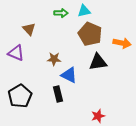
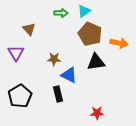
cyan triangle: rotated 24 degrees counterclockwise
orange arrow: moved 3 px left
purple triangle: rotated 36 degrees clockwise
black triangle: moved 2 px left
red star: moved 1 px left, 3 px up; rotated 16 degrees clockwise
